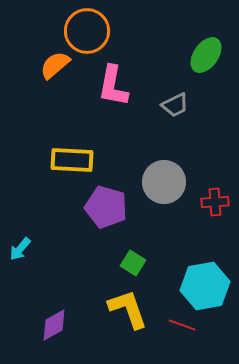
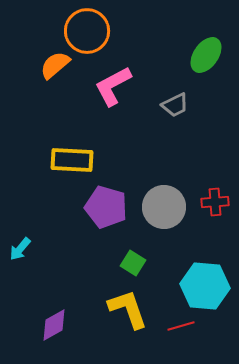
pink L-shape: rotated 51 degrees clockwise
gray circle: moved 25 px down
cyan hexagon: rotated 15 degrees clockwise
red line: moved 1 px left, 1 px down; rotated 36 degrees counterclockwise
